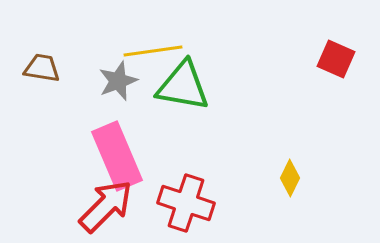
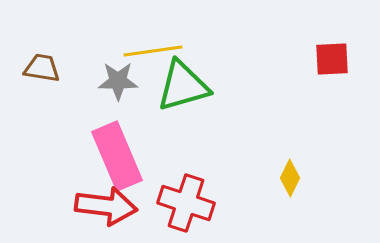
red square: moved 4 px left; rotated 27 degrees counterclockwise
gray star: rotated 21 degrees clockwise
green triangle: rotated 26 degrees counterclockwise
red arrow: rotated 52 degrees clockwise
